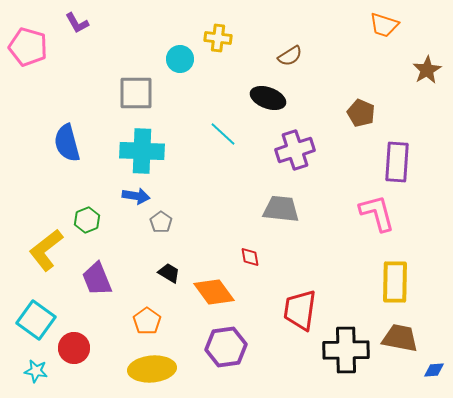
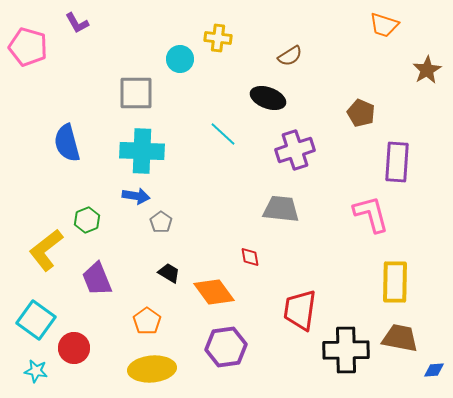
pink L-shape: moved 6 px left, 1 px down
